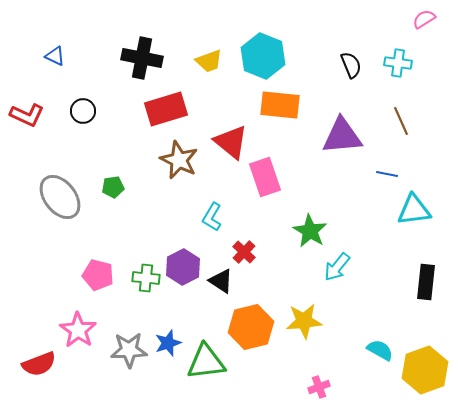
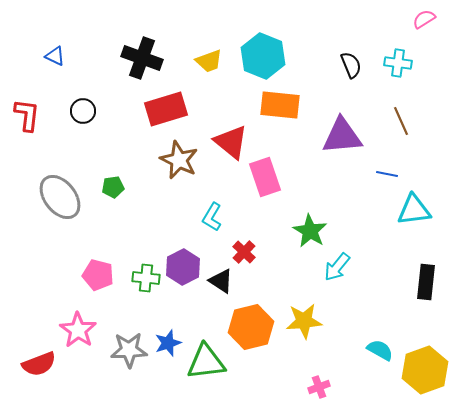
black cross: rotated 9 degrees clockwise
red L-shape: rotated 108 degrees counterclockwise
